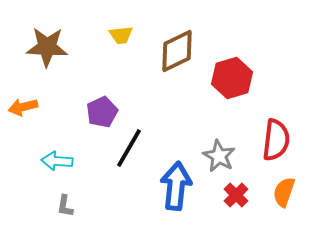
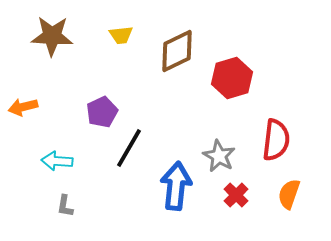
brown star: moved 5 px right, 11 px up
orange semicircle: moved 5 px right, 2 px down
